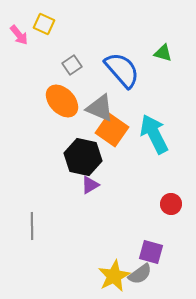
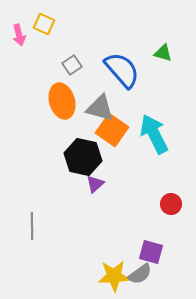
pink arrow: rotated 25 degrees clockwise
orange ellipse: rotated 28 degrees clockwise
gray triangle: rotated 8 degrees counterclockwise
purple triangle: moved 5 px right, 1 px up; rotated 12 degrees counterclockwise
yellow star: rotated 24 degrees clockwise
